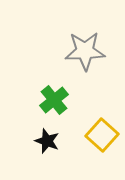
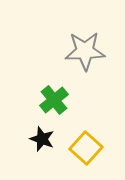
yellow square: moved 16 px left, 13 px down
black star: moved 5 px left, 2 px up
